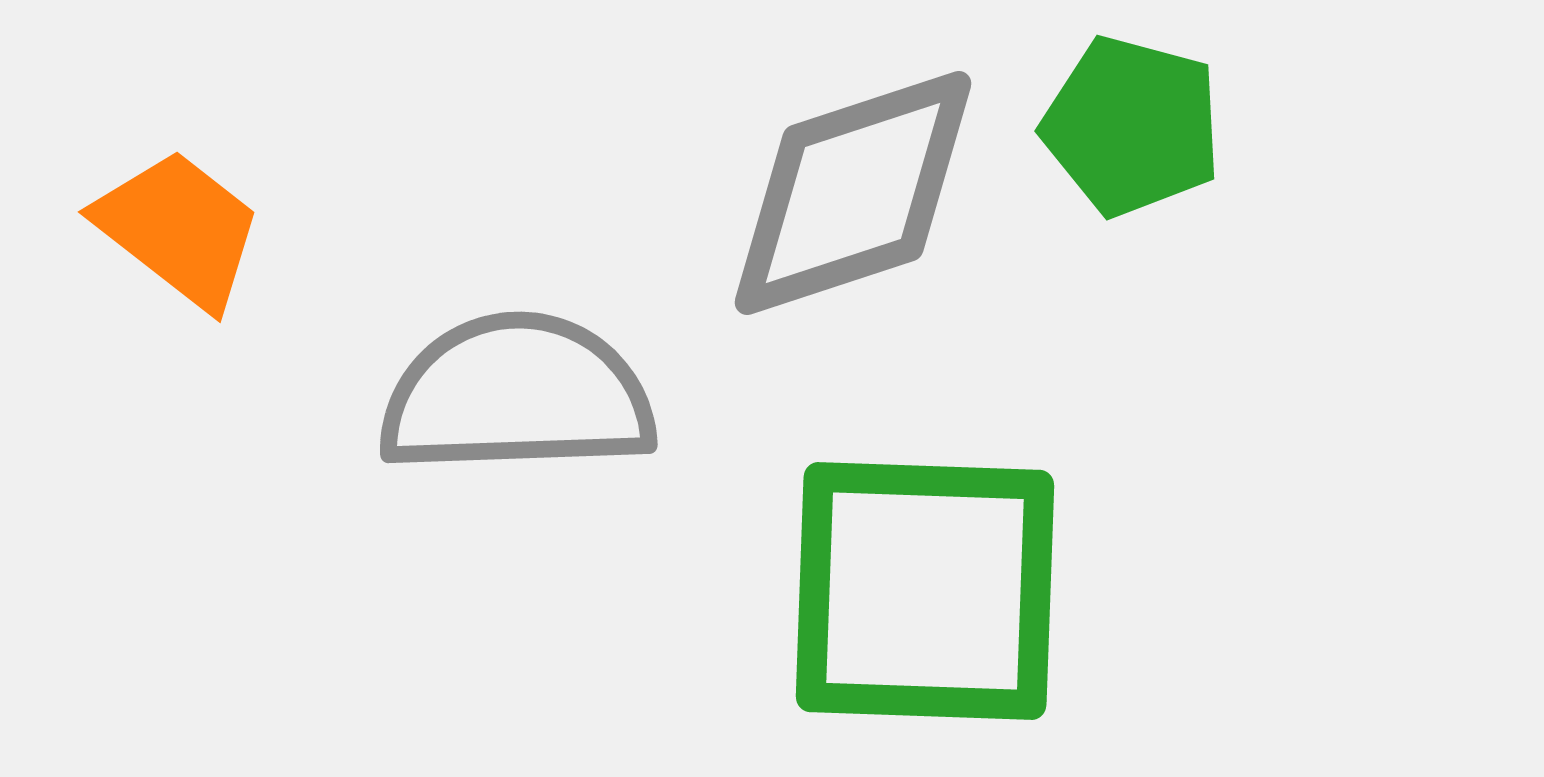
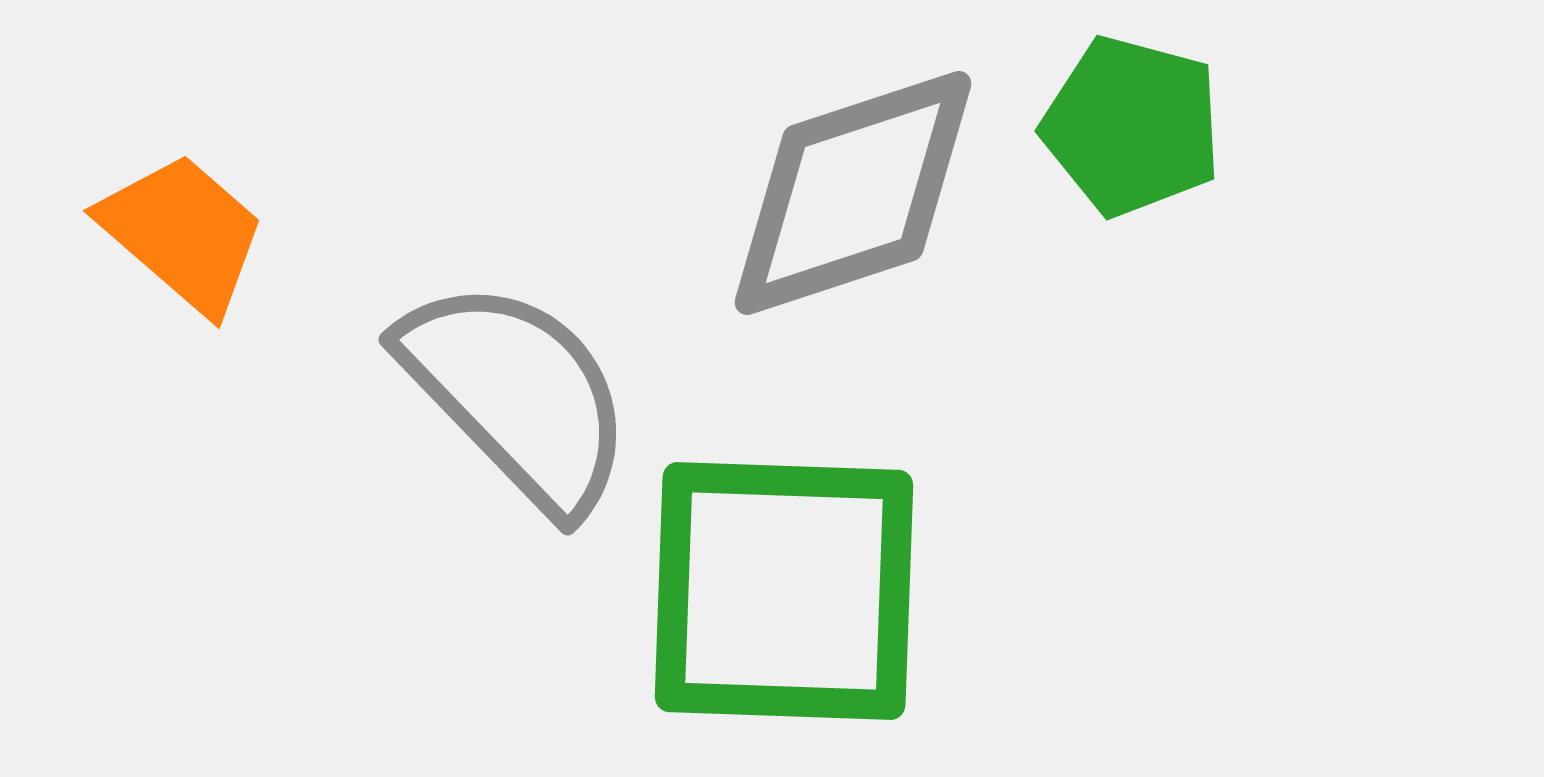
orange trapezoid: moved 4 px right, 4 px down; rotated 3 degrees clockwise
gray semicircle: rotated 48 degrees clockwise
green square: moved 141 px left
